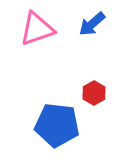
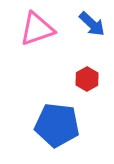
blue arrow: rotated 96 degrees counterclockwise
red hexagon: moved 7 px left, 14 px up
